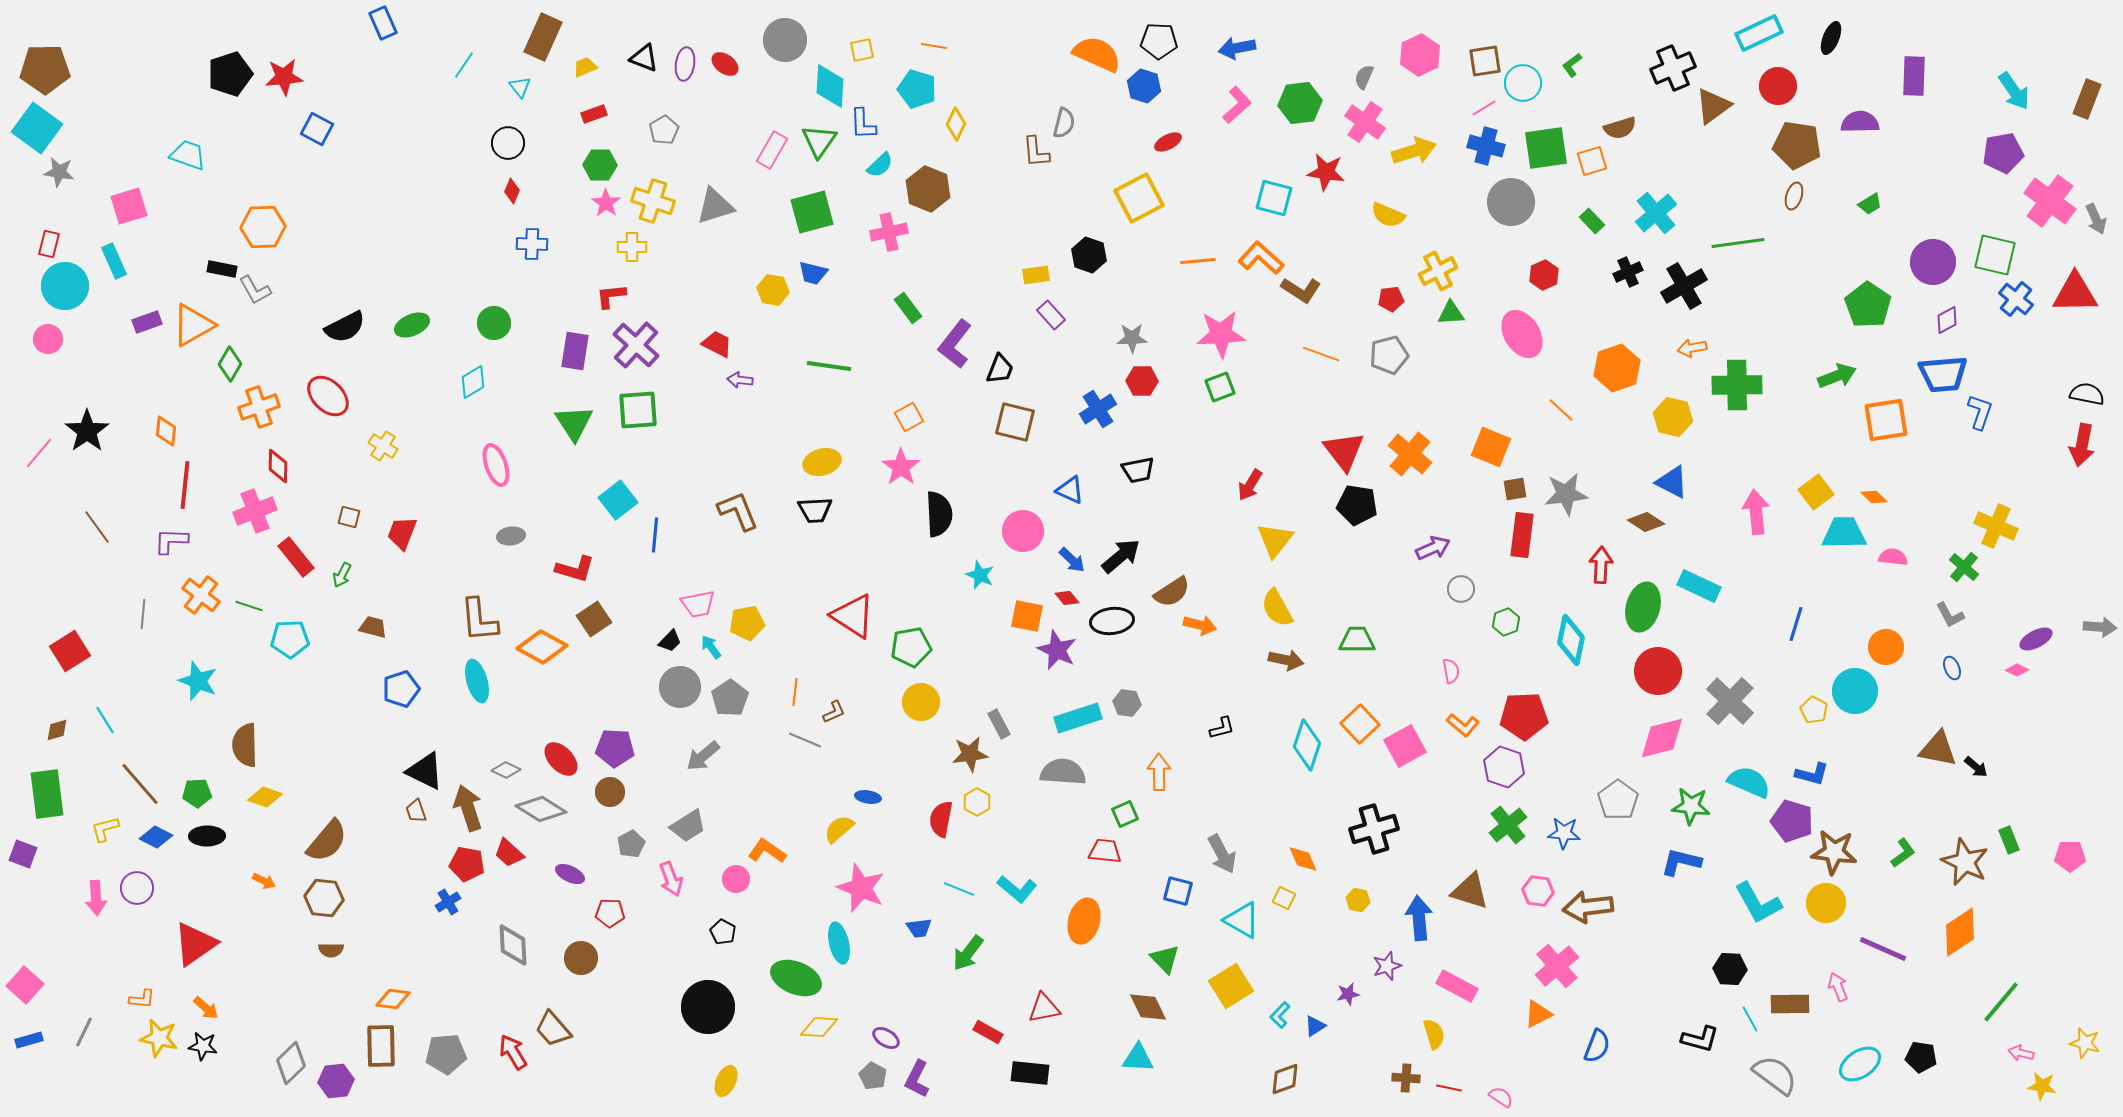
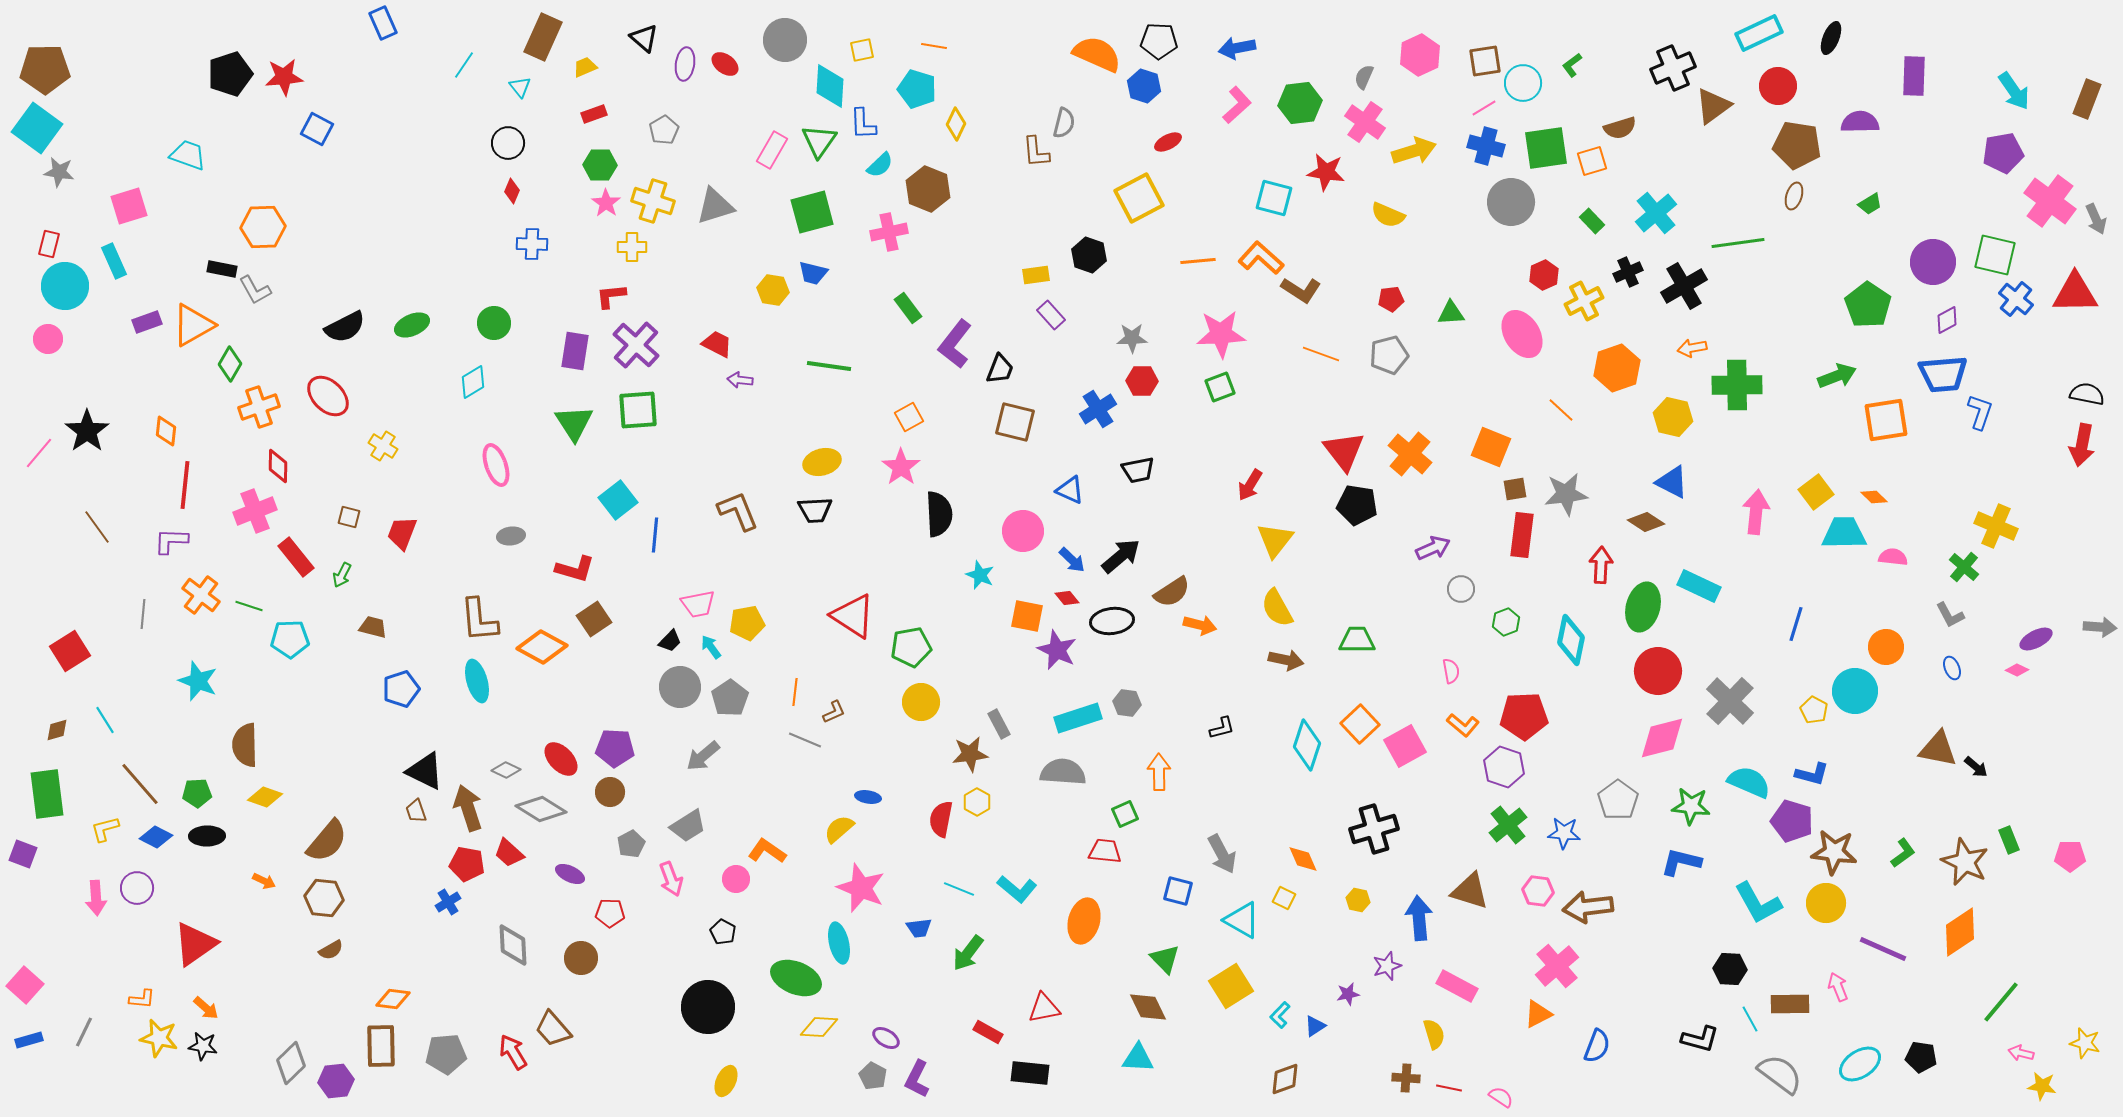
black triangle at (644, 58): moved 20 px up; rotated 20 degrees clockwise
yellow cross at (1438, 271): moved 146 px right, 30 px down
pink arrow at (1756, 512): rotated 12 degrees clockwise
brown semicircle at (331, 950): rotated 30 degrees counterclockwise
gray semicircle at (1775, 1075): moved 5 px right, 1 px up
